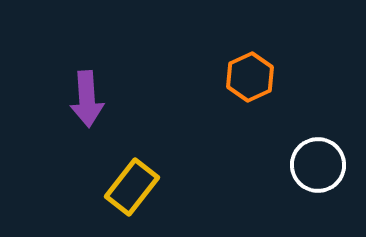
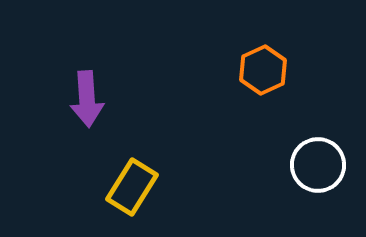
orange hexagon: moved 13 px right, 7 px up
yellow rectangle: rotated 6 degrees counterclockwise
